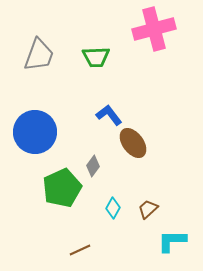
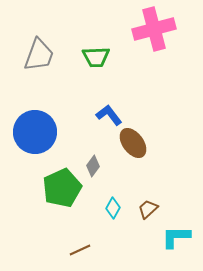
cyan L-shape: moved 4 px right, 4 px up
